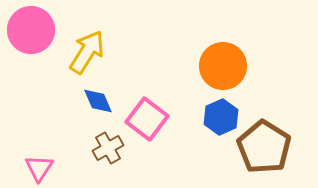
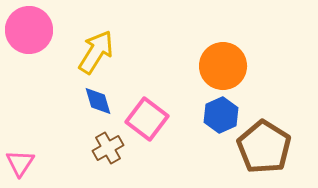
pink circle: moved 2 px left
yellow arrow: moved 9 px right
blue diamond: rotated 8 degrees clockwise
blue hexagon: moved 2 px up
pink triangle: moved 19 px left, 5 px up
